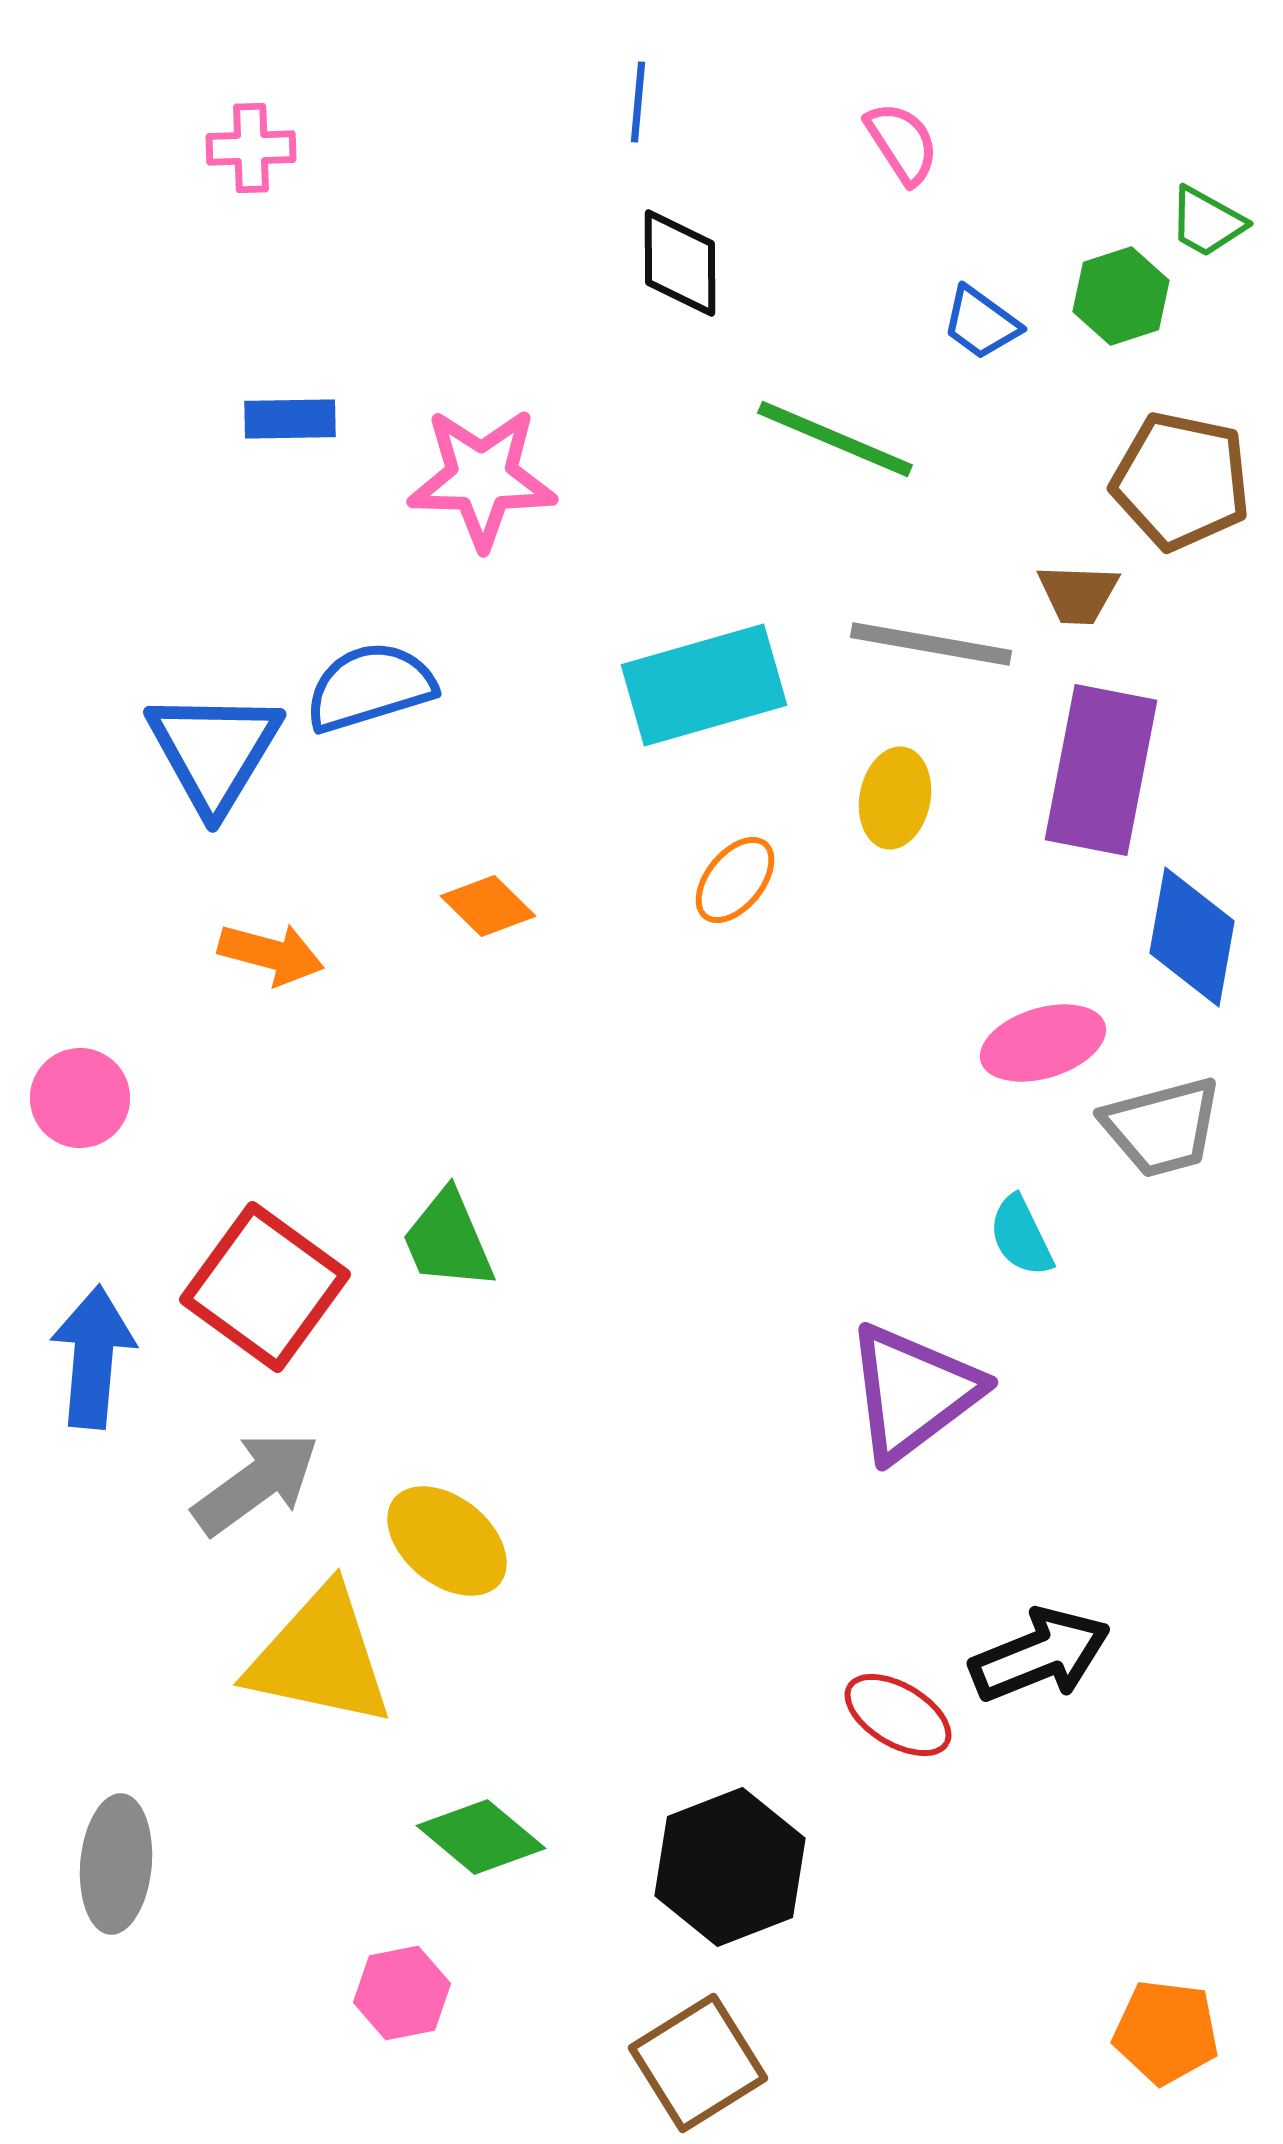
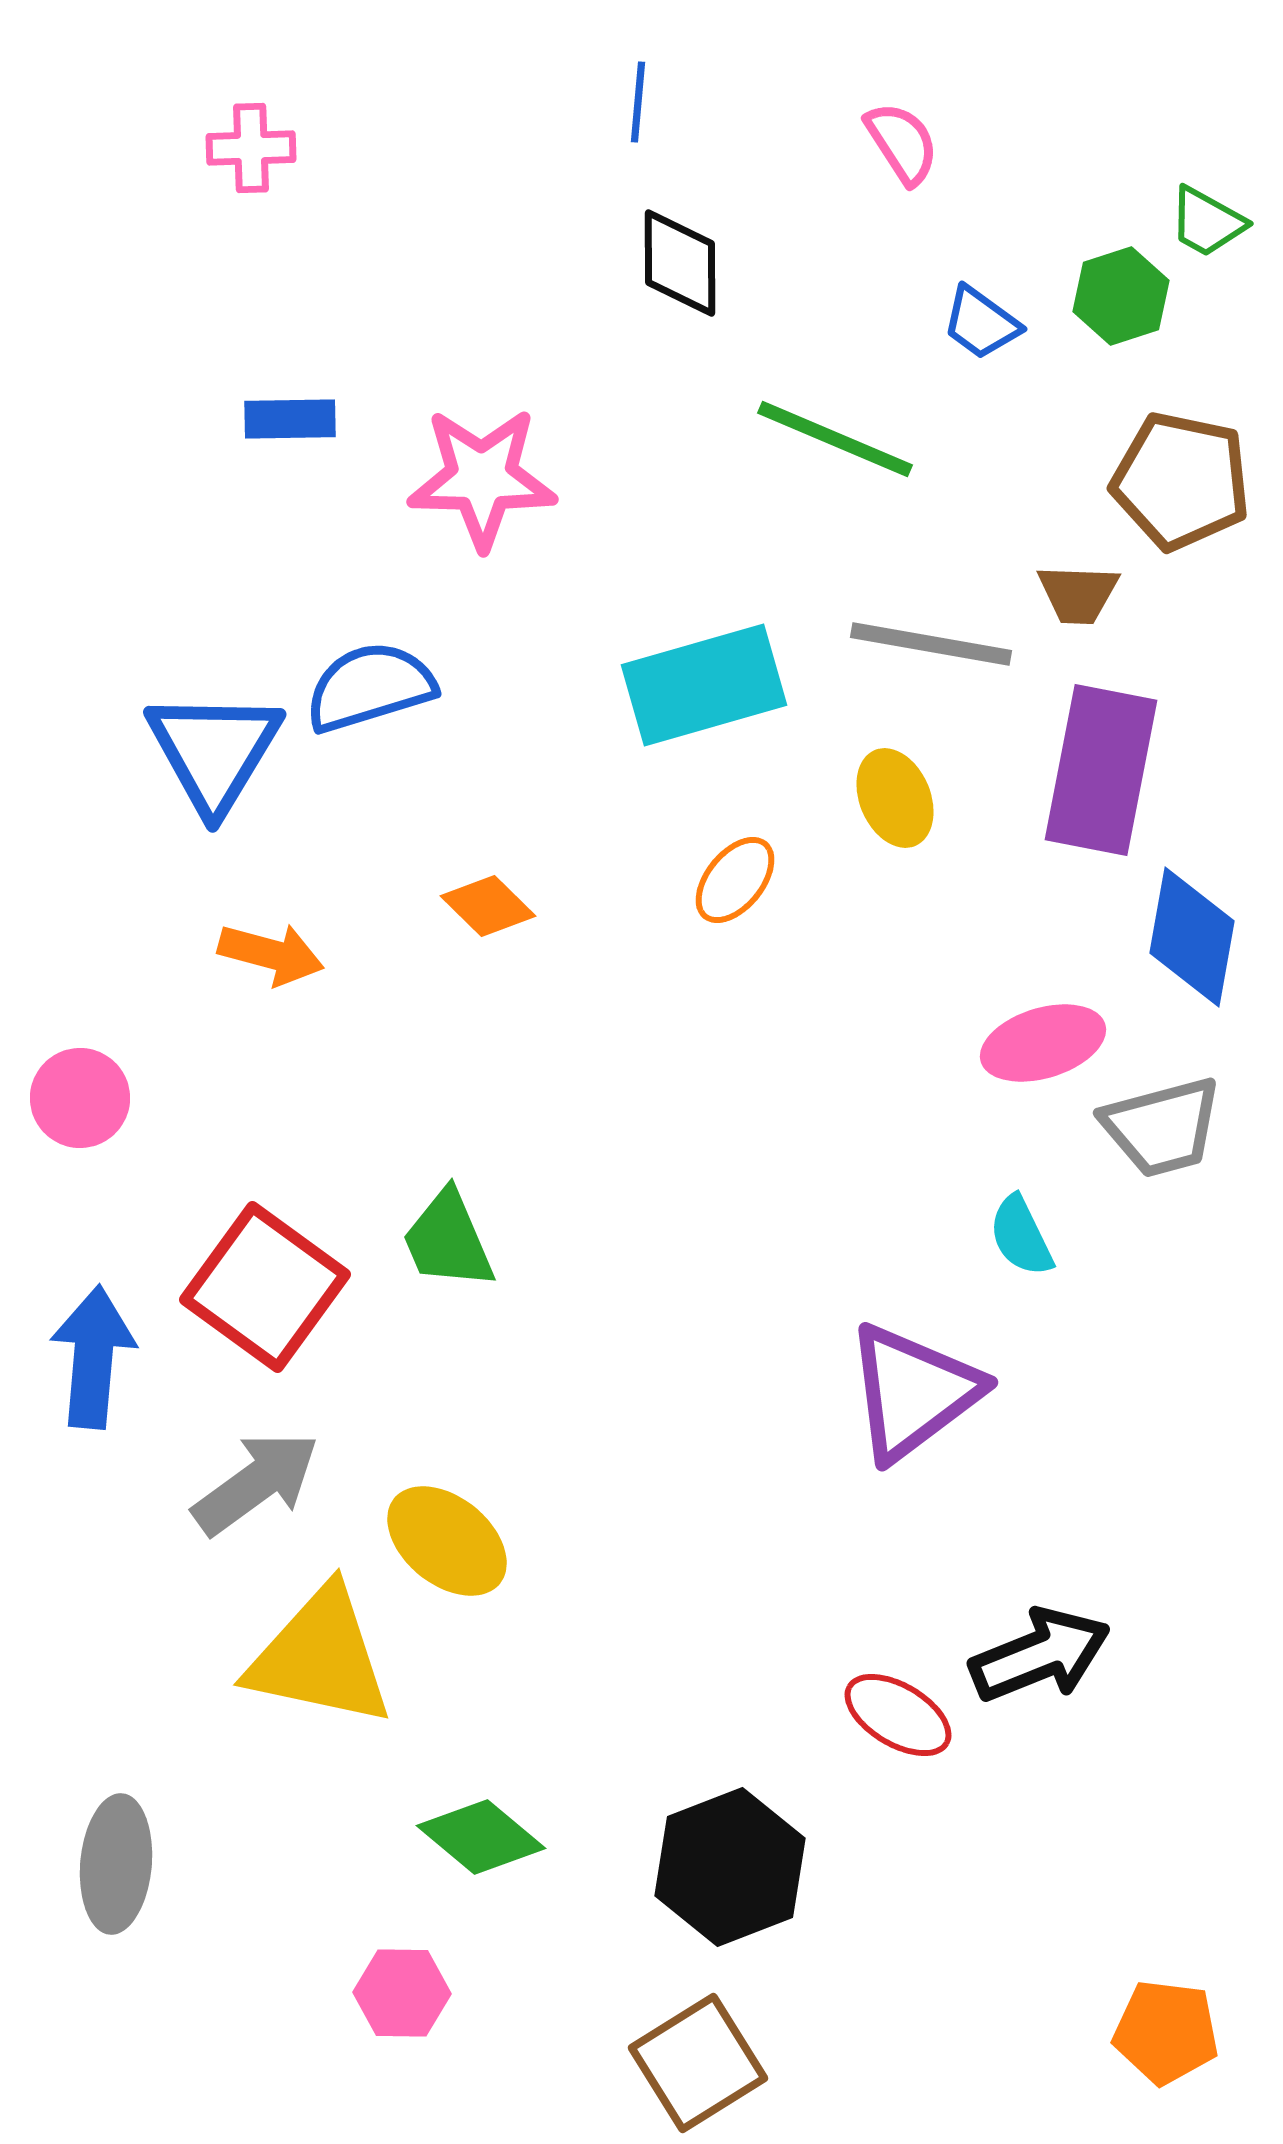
yellow ellipse at (895, 798): rotated 34 degrees counterclockwise
pink hexagon at (402, 1993): rotated 12 degrees clockwise
